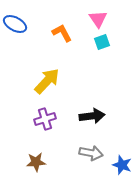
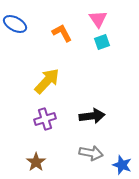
brown star: rotated 30 degrees counterclockwise
